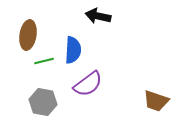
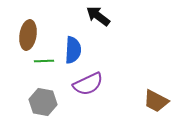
black arrow: rotated 25 degrees clockwise
green line: rotated 12 degrees clockwise
purple semicircle: rotated 12 degrees clockwise
brown trapezoid: rotated 8 degrees clockwise
